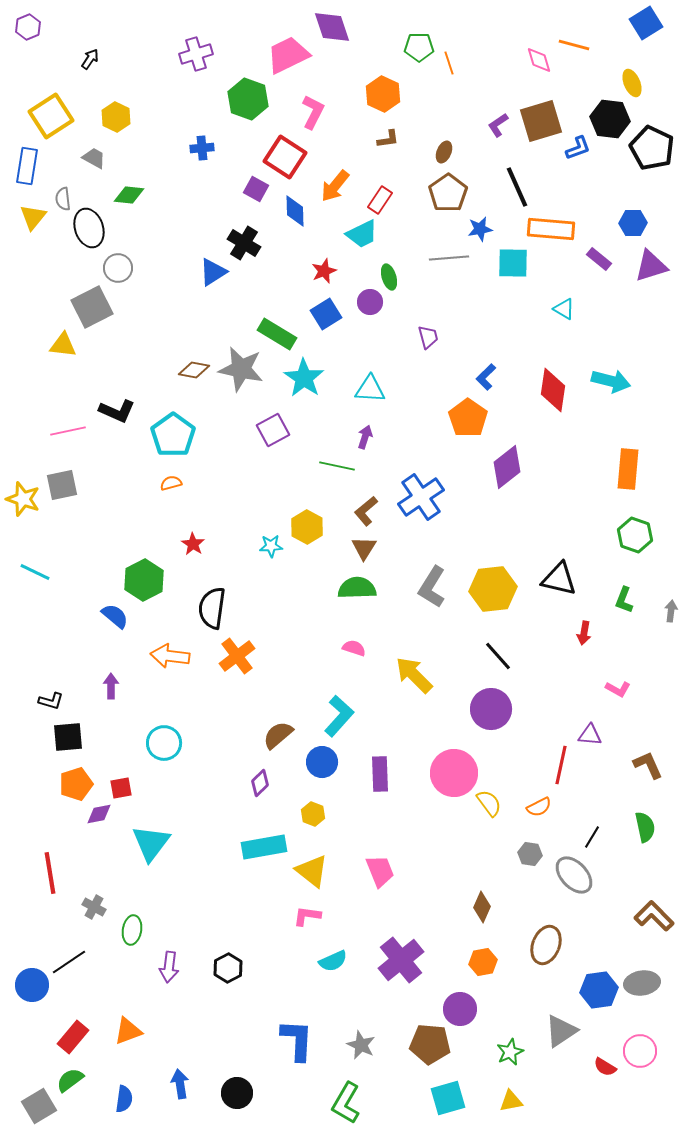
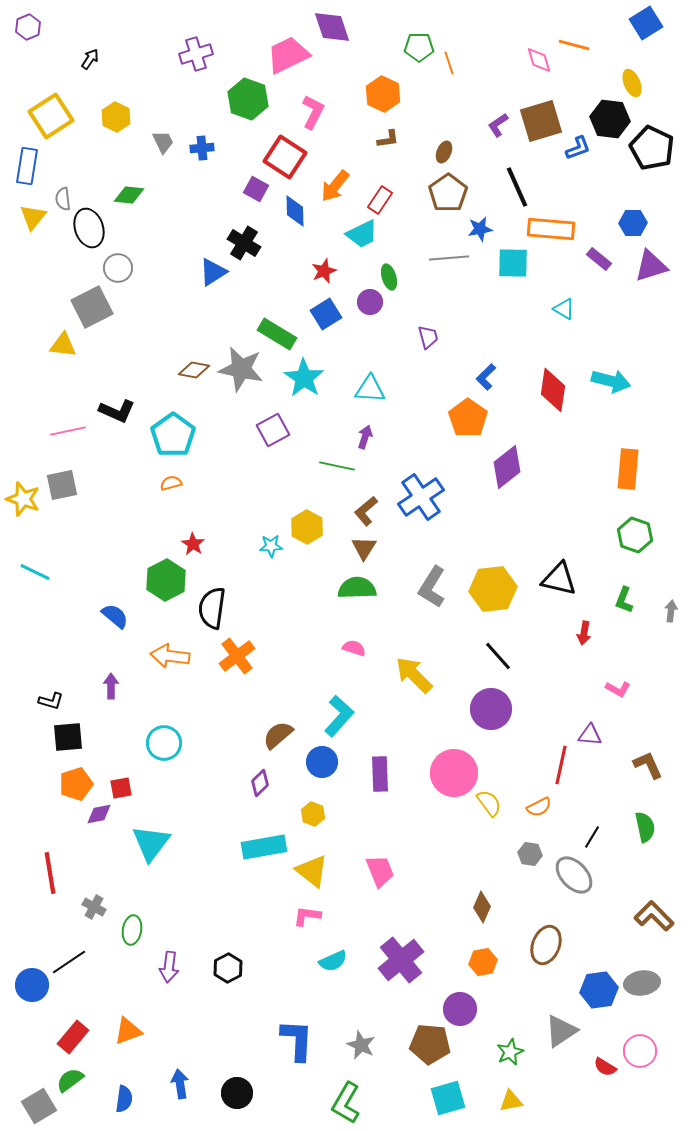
gray trapezoid at (94, 158): moved 69 px right, 16 px up; rotated 35 degrees clockwise
green hexagon at (144, 580): moved 22 px right
